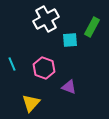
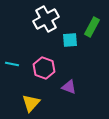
cyan line: rotated 56 degrees counterclockwise
